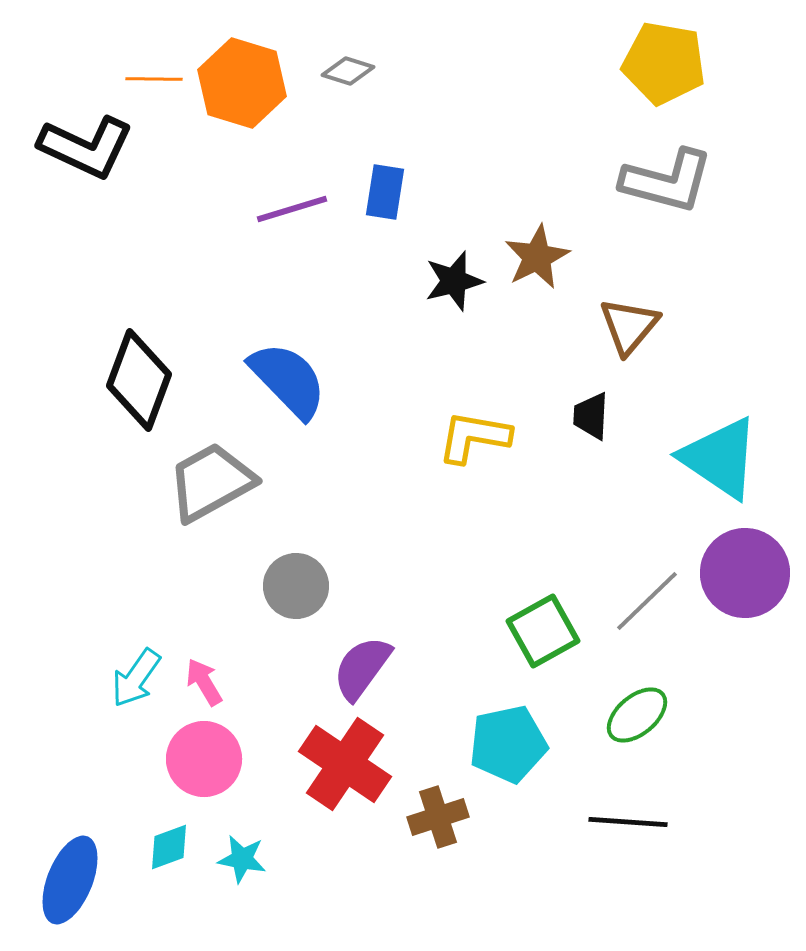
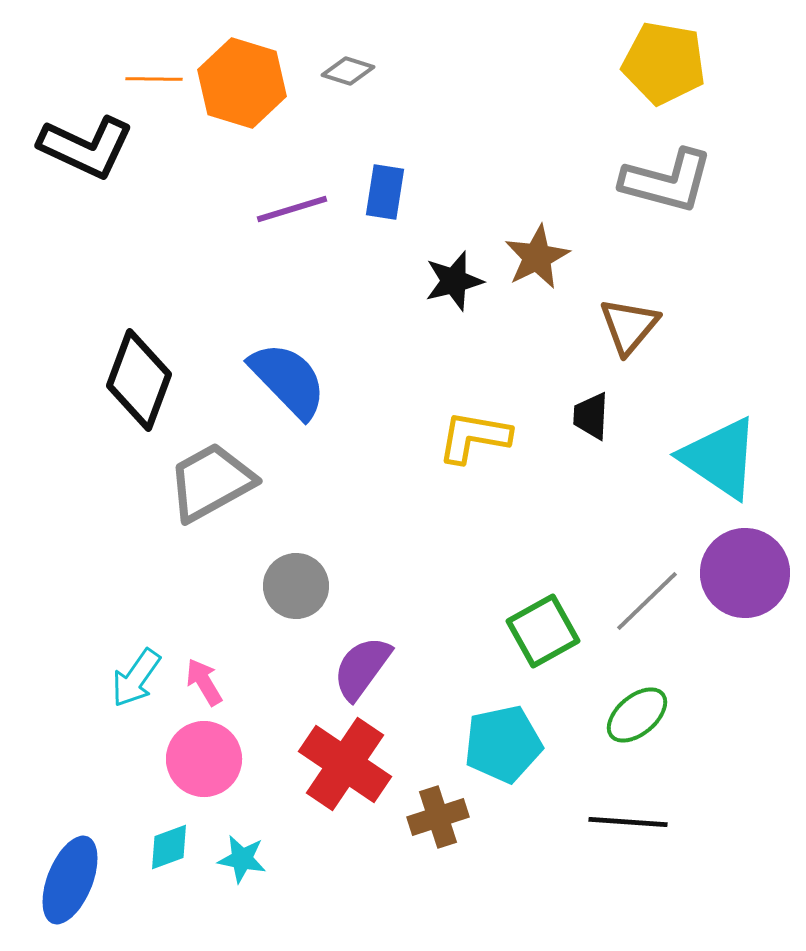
cyan pentagon: moved 5 px left
